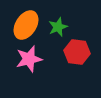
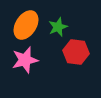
red hexagon: moved 1 px left
pink star: moved 4 px left, 1 px down
